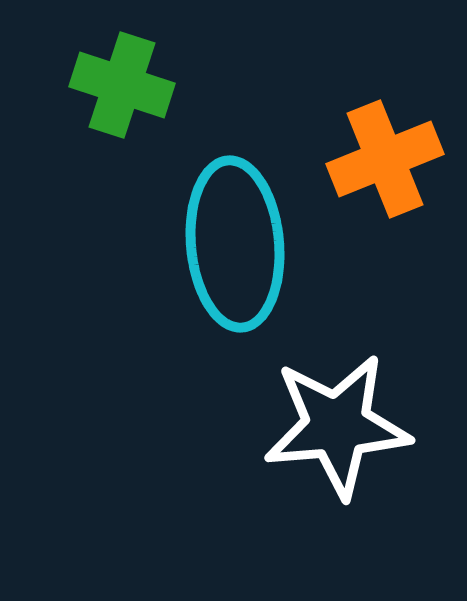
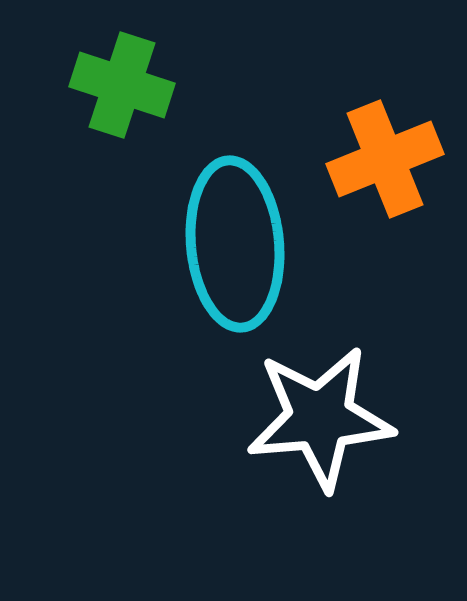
white star: moved 17 px left, 8 px up
